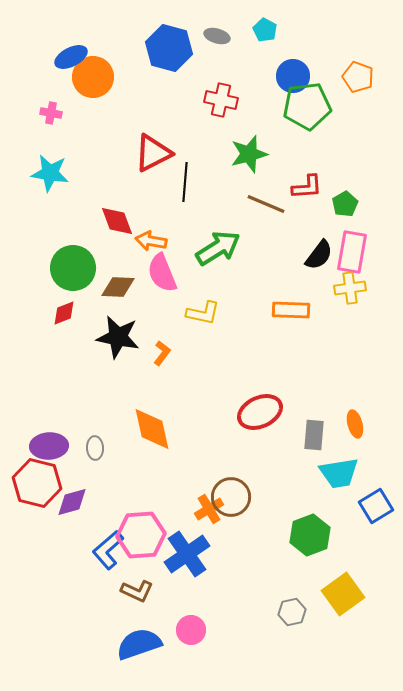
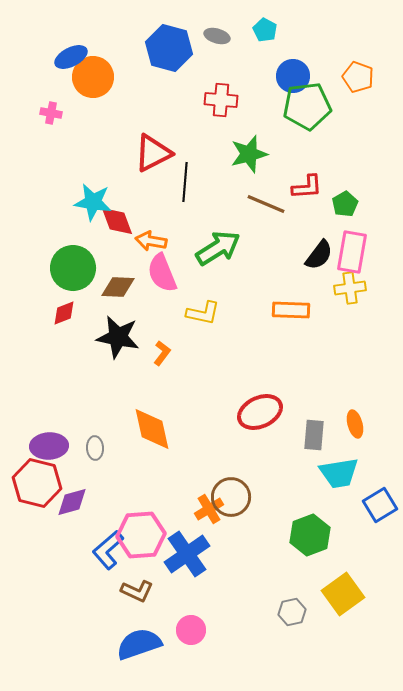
red cross at (221, 100): rotated 8 degrees counterclockwise
cyan star at (50, 173): moved 43 px right, 29 px down
blue square at (376, 506): moved 4 px right, 1 px up
